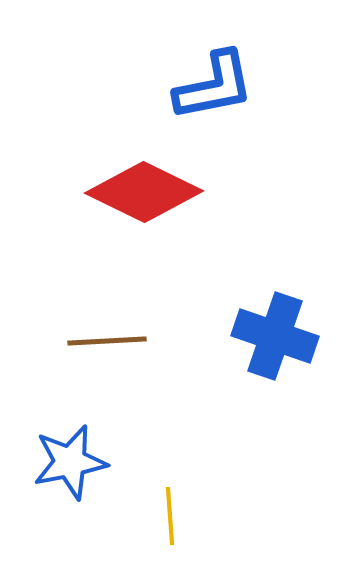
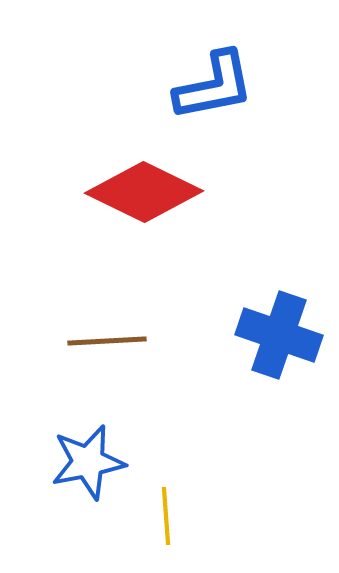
blue cross: moved 4 px right, 1 px up
blue star: moved 18 px right
yellow line: moved 4 px left
